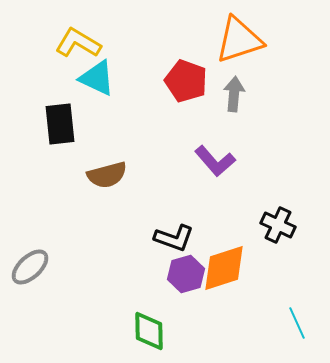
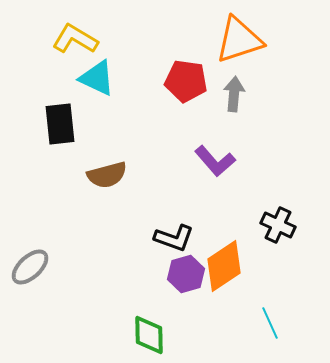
yellow L-shape: moved 3 px left, 4 px up
red pentagon: rotated 12 degrees counterclockwise
orange diamond: moved 2 px up; rotated 16 degrees counterclockwise
cyan line: moved 27 px left
green diamond: moved 4 px down
